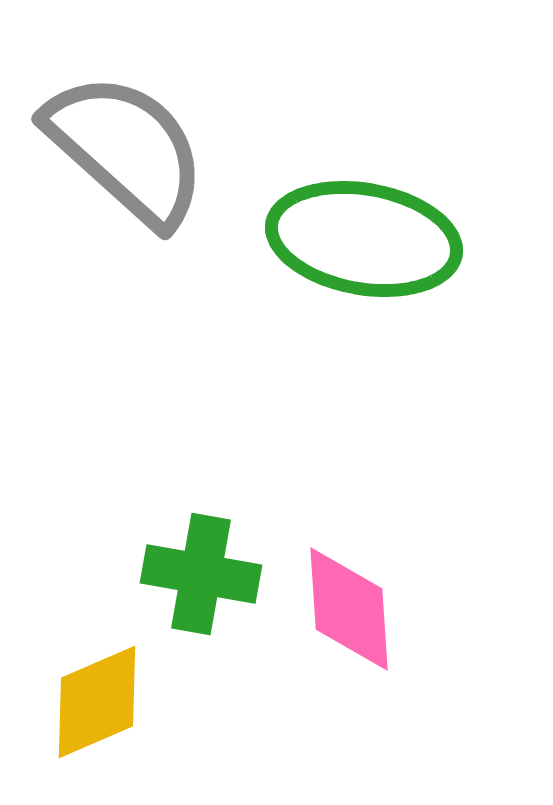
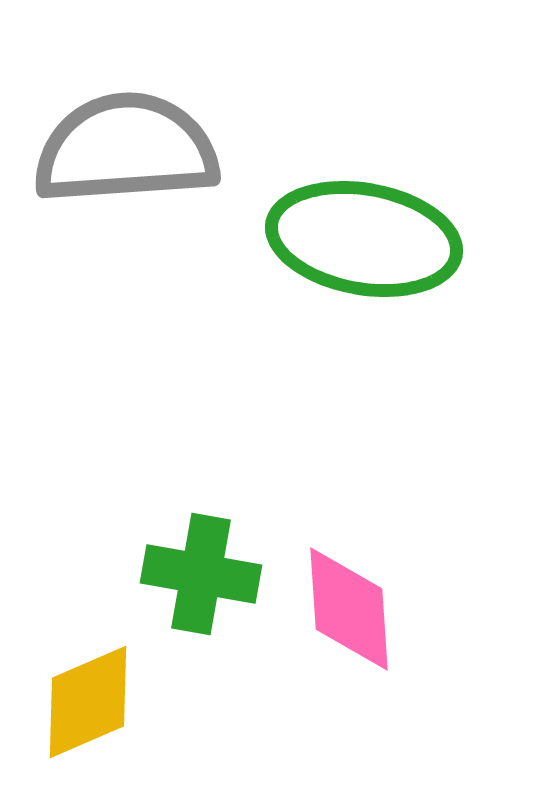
gray semicircle: rotated 46 degrees counterclockwise
yellow diamond: moved 9 px left
